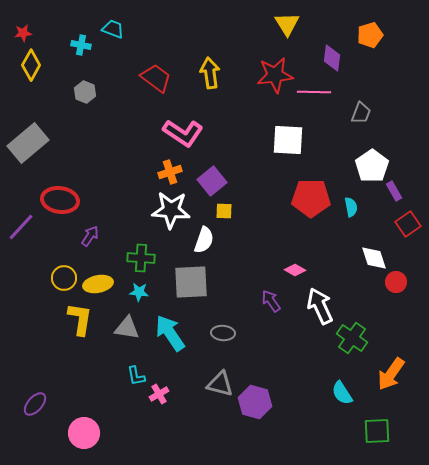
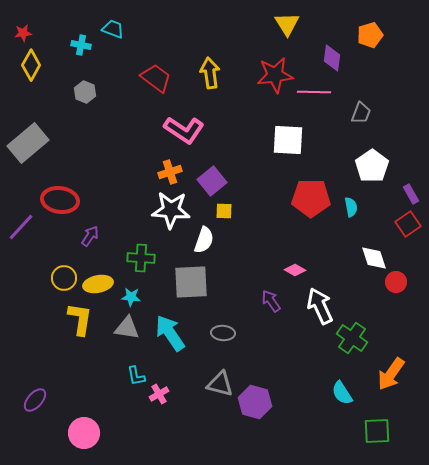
pink L-shape at (183, 133): moved 1 px right, 3 px up
purple rectangle at (394, 191): moved 17 px right, 3 px down
cyan star at (139, 292): moved 8 px left, 5 px down
purple ellipse at (35, 404): moved 4 px up
